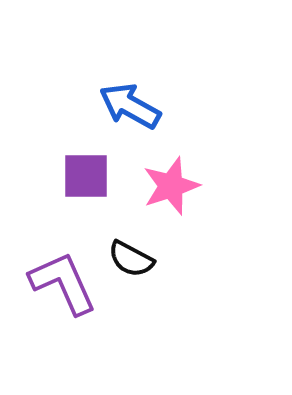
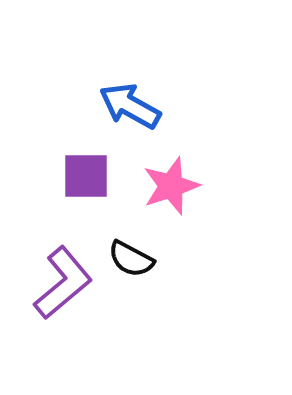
purple L-shape: rotated 74 degrees clockwise
